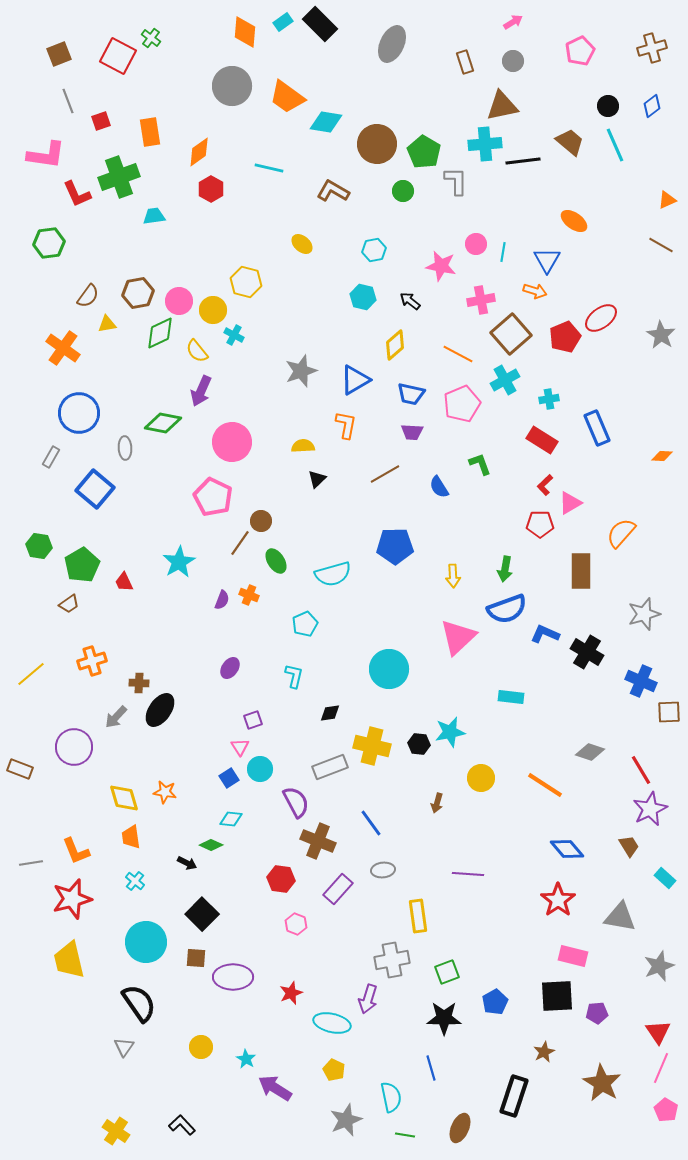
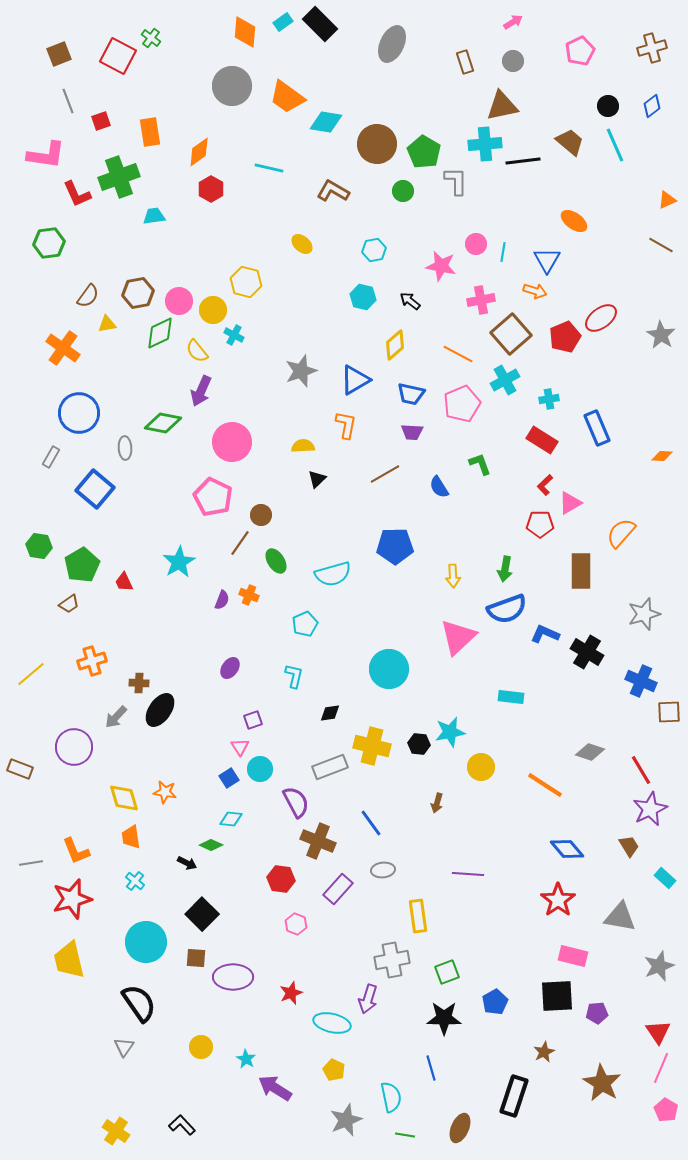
brown circle at (261, 521): moved 6 px up
yellow circle at (481, 778): moved 11 px up
